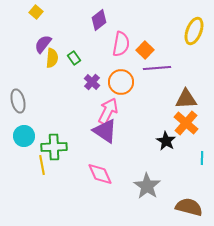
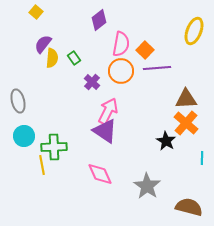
orange circle: moved 11 px up
